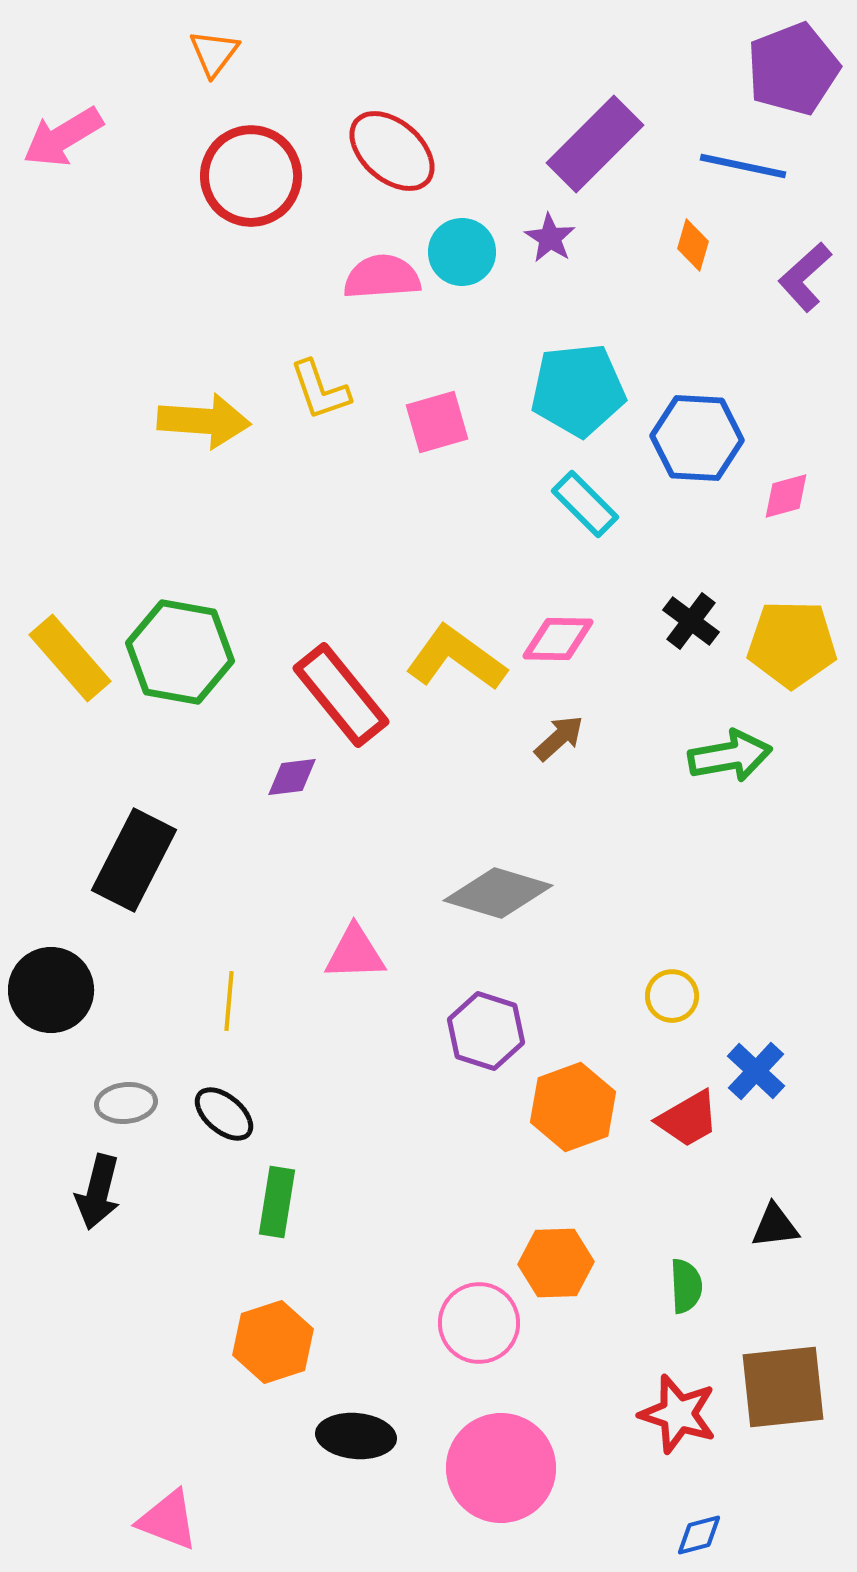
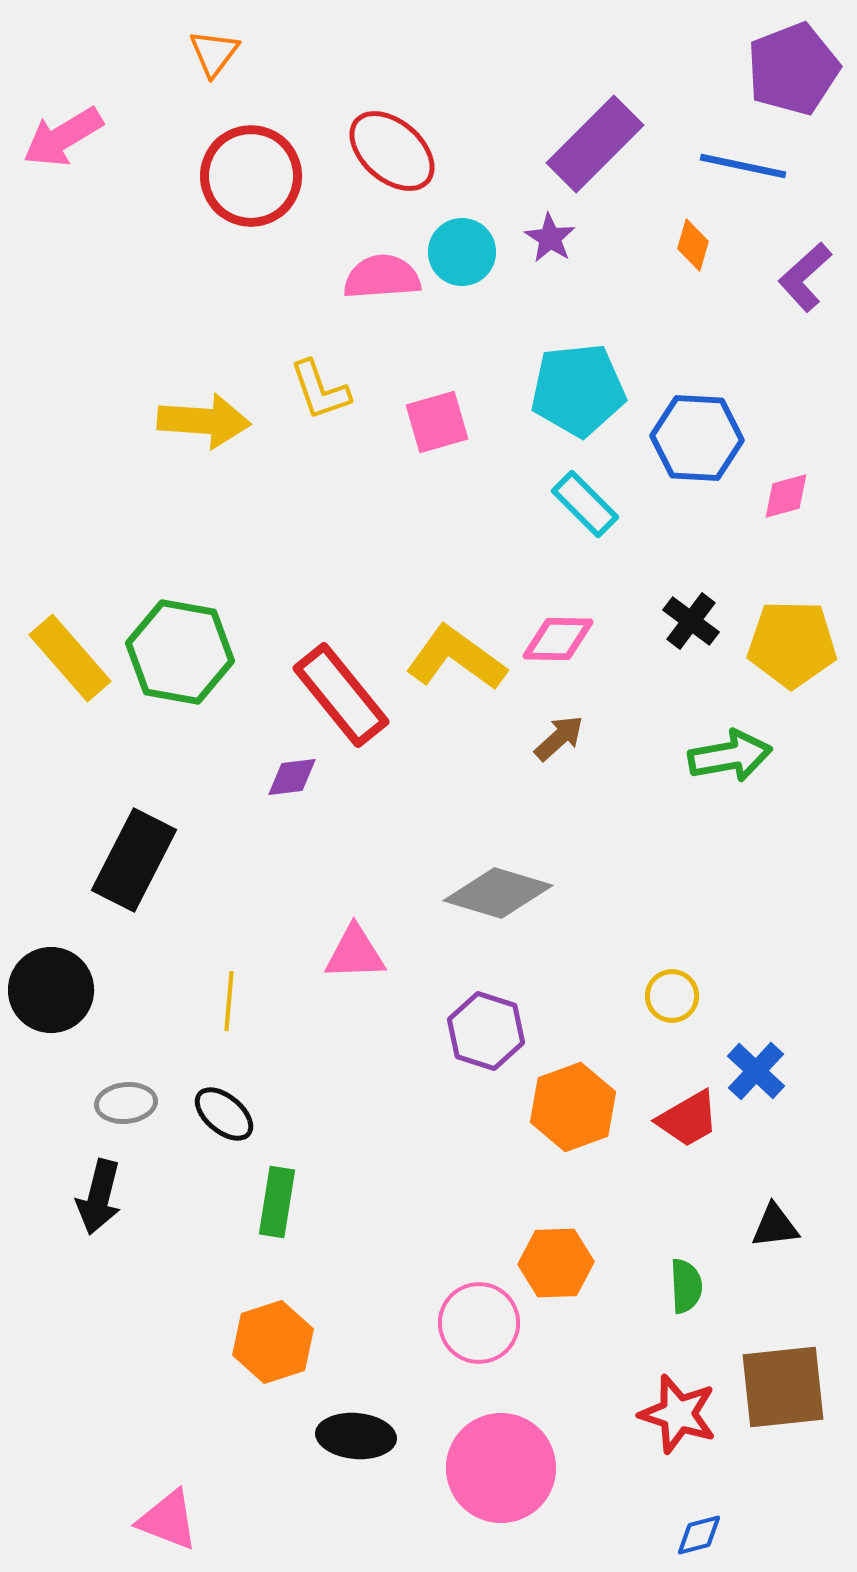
black arrow at (98, 1192): moved 1 px right, 5 px down
